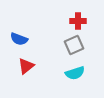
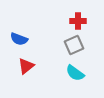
cyan semicircle: rotated 54 degrees clockwise
